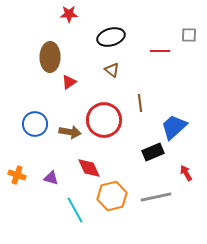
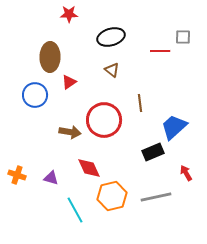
gray square: moved 6 px left, 2 px down
blue circle: moved 29 px up
